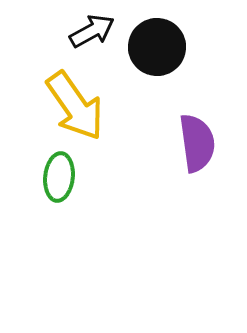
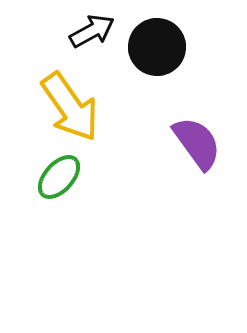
yellow arrow: moved 5 px left, 1 px down
purple semicircle: rotated 28 degrees counterclockwise
green ellipse: rotated 36 degrees clockwise
